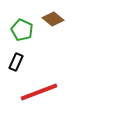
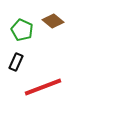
brown diamond: moved 2 px down
red line: moved 4 px right, 5 px up
